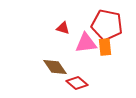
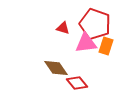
red pentagon: moved 12 px left, 1 px up; rotated 8 degrees clockwise
orange rectangle: moved 1 px right, 1 px up; rotated 24 degrees clockwise
brown diamond: moved 1 px right, 1 px down
red diamond: rotated 10 degrees clockwise
